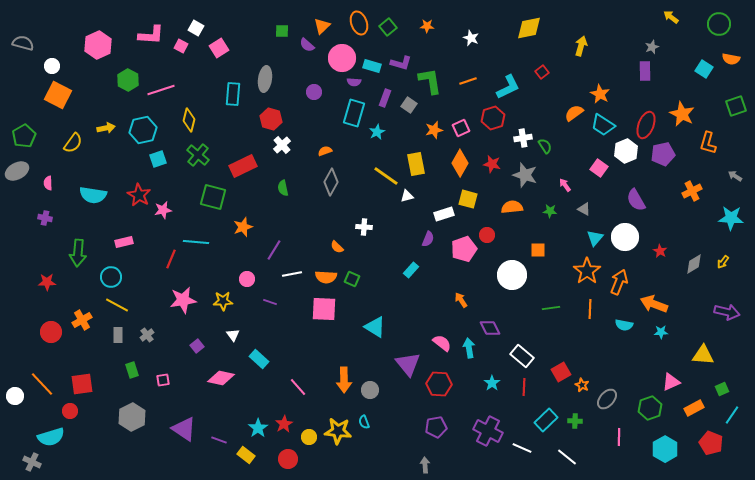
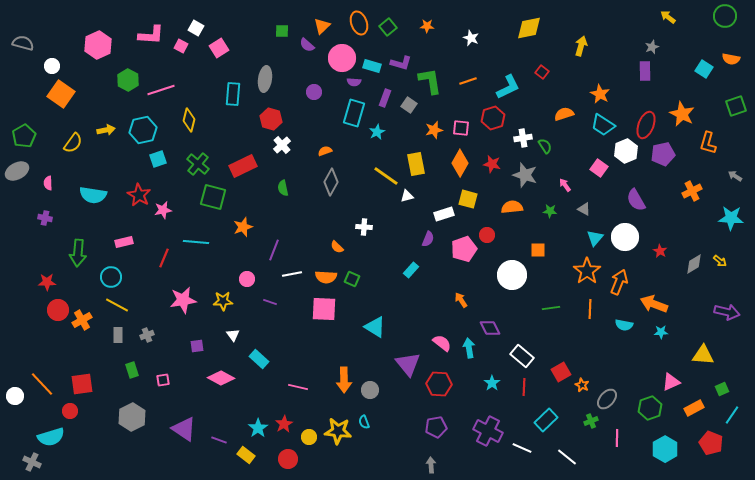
yellow arrow at (671, 17): moved 3 px left
green circle at (719, 24): moved 6 px right, 8 px up
red square at (542, 72): rotated 16 degrees counterclockwise
orange square at (58, 95): moved 3 px right, 1 px up; rotated 8 degrees clockwise
orange semicircle at (574, 113): moved 10 px left, 1 px down; rotated 18 degrees clockwise
yellow arrow at (106, 128): moved 2 px down
pink square at (461, 128): rotated 30 degrees clockwise
green cross at (198, 155): moved 9 px down
purple line at (274, 250): rotated 10 degrees counterclockwise
red line at (171, 259): moved 7 px left, 1 px up
yellow arrow at (723, 262): moved 3 px left, 1 px up; rotated 88 degrees counterclockwise
red circle at (51, 332): moved 7 px right, 22 px up
gray cross at (147, 335): rotated 16 degrees clockwise
purple square at (197, 346): rotated 32 degrees clockwise
pink diamond at (221, 378): rotated 16 degrees clockwise
pink line at (298, 387): rotated 36 degrees counterclockwise
green cross at (575, 421): moved 16 px right; rotated 24 degrees counterclockwise
pink line at (619, 437): moved 2 px left, 1 px down
gray arrow at (425, 465): moved 6 px right
